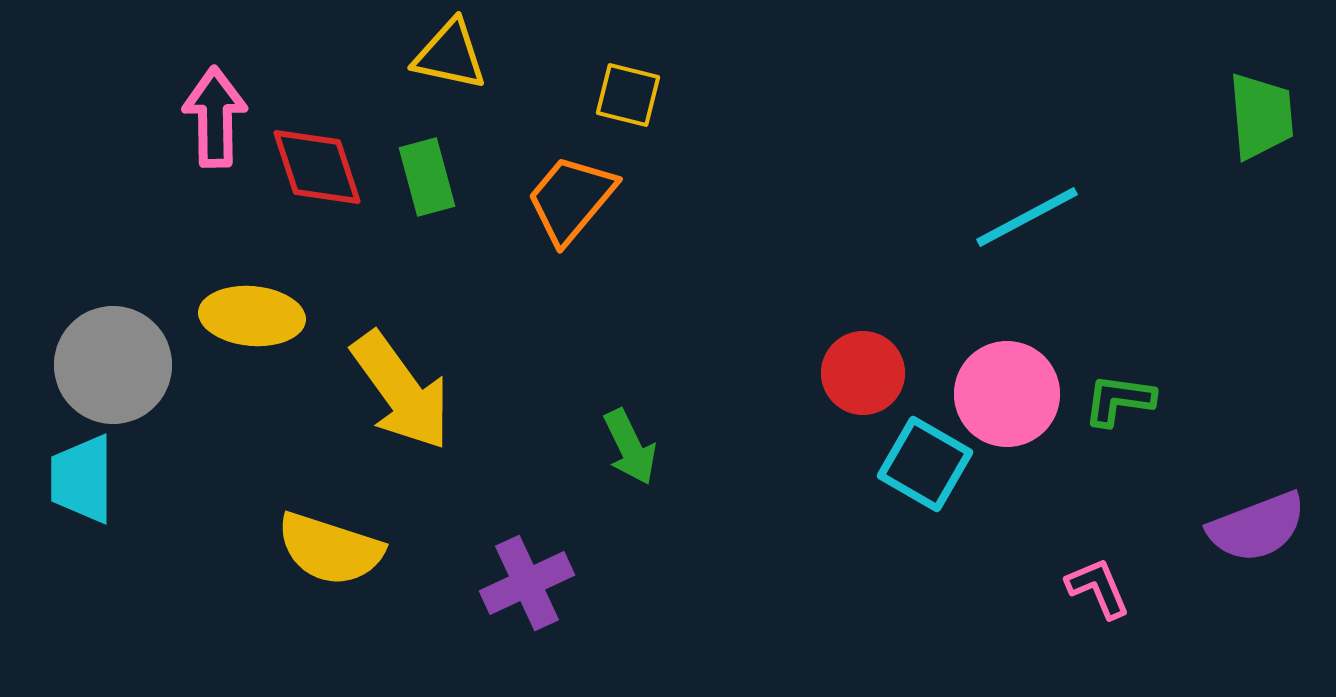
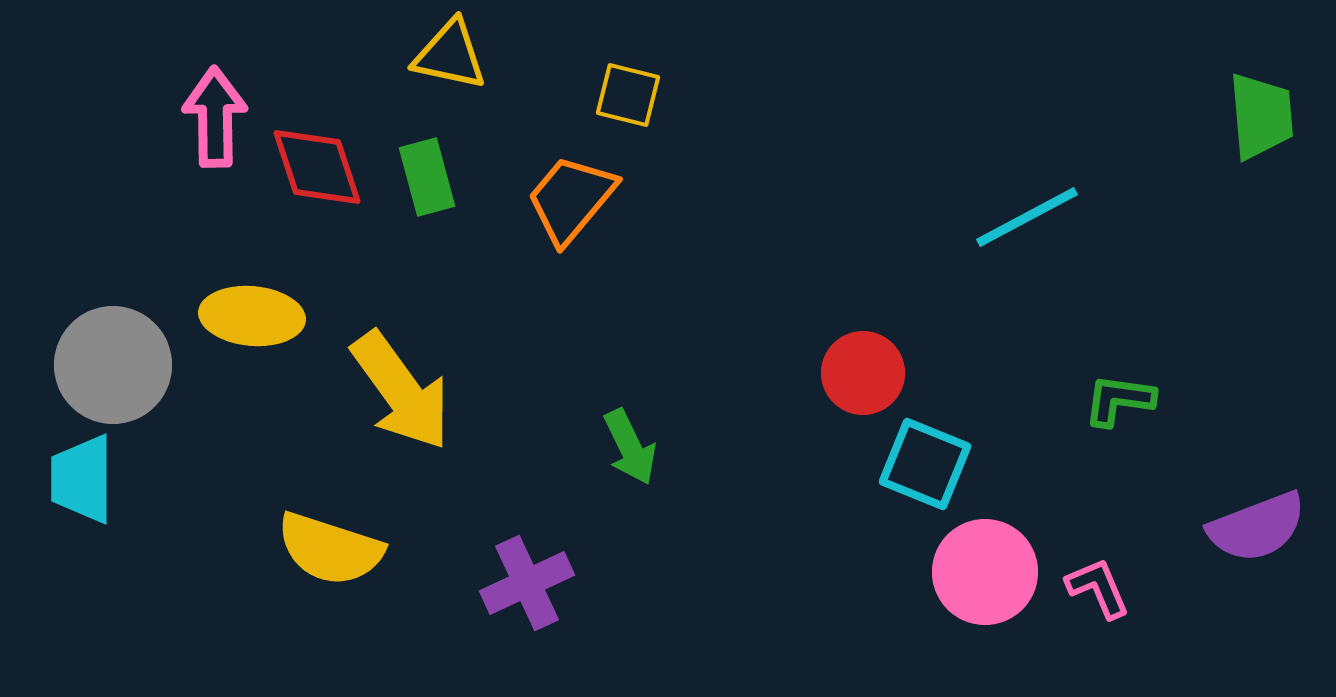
pink circle: moved 22 px left, 178 px down
cyan square: rotated 8 degrees counterclockwise
